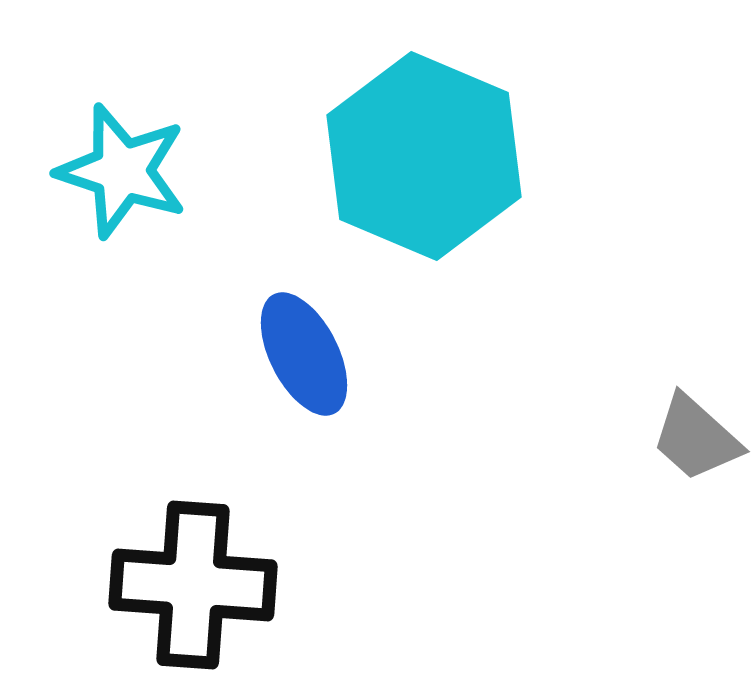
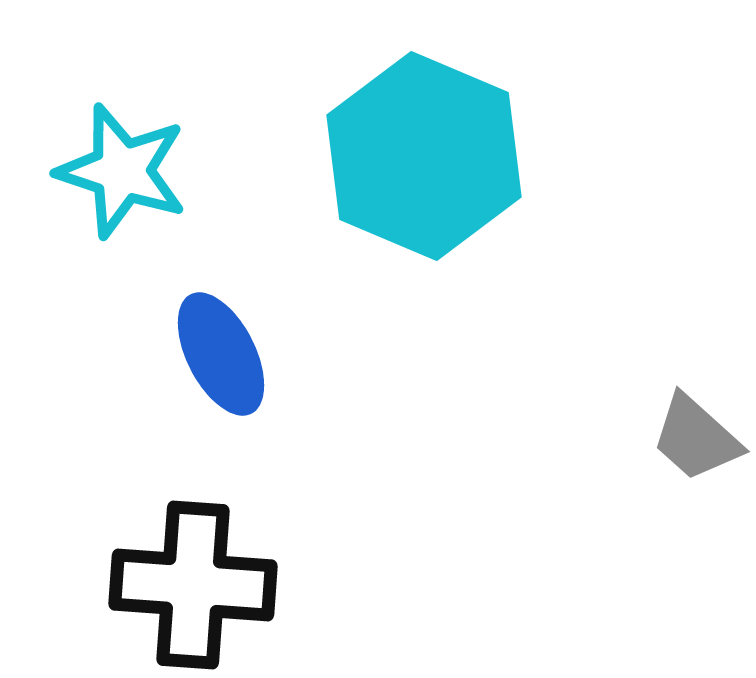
blue ellipse: moved 83 px left
